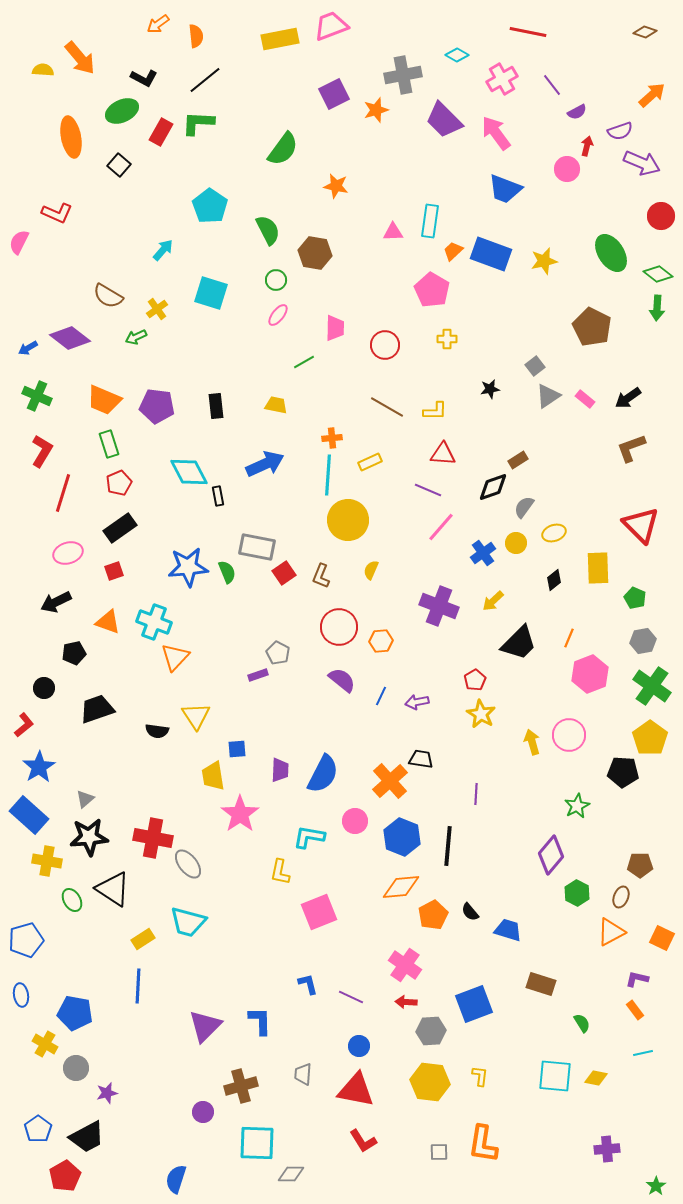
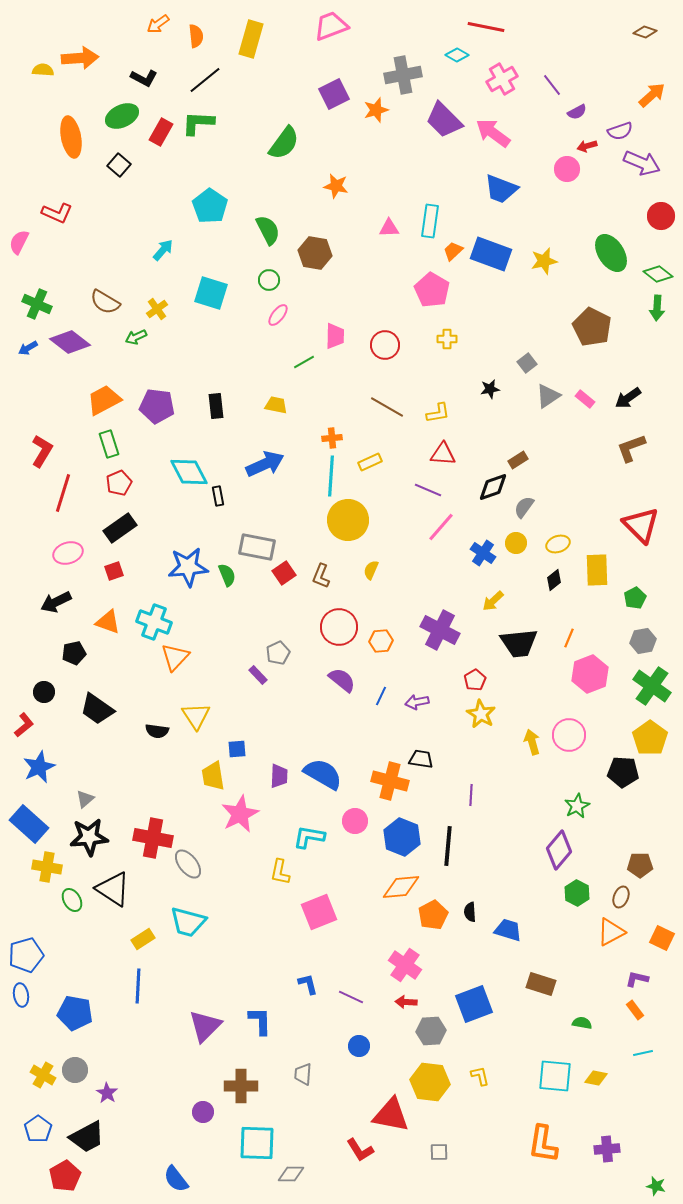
red line at (528, 32): moved 42 px left, 5 px up
yellow rectangle at (280, 39): moved 29 px left; rotated 63 degrees counterclockwise
orange arrow at (80, 58): rotated 54 degrees counterclockwise
green ellipse at (122, 111): moved 5 px down
pink arrow at (496, 133): moved 3 px left; rotated 18 degrees counterclockwise
red arrow at (587, 146): rotated 120 degrees counterclockwise
green semicircle at (283, 149): moved 1 px right, 6 px up
blue trapezoid at (505, 189): moved 4 px left
pink triangle at (393, 232): moved 4 px left, 4 px up
green circle at (276, 280): moved 7 px left
brown semicircle at (108, 296): moved 3 px left, 6 px down
pink trapezoid at (335, 328): moved 8 px down
purple diamond at (70, 338): moved 4 px down
gray square at (535, 366): moved 8 px left, 3 px up
green cross at (37, 396): moved 92 px up
orange trapezoid at (104, 400): rotated 129 degrees clockwise
yellow L-shape at (435, 411): moved 3 px right, 2 px down; rotated 10 degrees counterclockwise
cyan line at (328, 475): moved 3 px right, 1 px down
yellow ellipse at (554, 533): moved 4 px right, 11 px down
blue cross at (483, 553): rotated 20 degrees counterclockwise
yellow rectangle at (598, 568): moved 1 px left, 2 px down
green semicircle at (227, 572): moved 3 px down
green pentagon at (635, 598): rotated 20 degrees clockwise
purple cross at (439, 606): moved 1 px right, 24 px down; rotated 6 degrees clockwise
black trapezoid at (519, 643): rotated 39 degrees clockwise
gray pentagon at (278, 653): rotated 20 degrees clockwise
purple rectangle at (258, 675): rotated 66 degrees clockwise
black circle at (44, 688): moved 4 px down
black trapezoid at (97, 709): rotated 126 degrees counterclockwise
blue star at (39, 767): rotated 8 degrees clockwise
purple trapezoid at (280, 770): moved 1 px left, 6 px down
blue semicircle at (323, 774): rotated 87 degrees counterclockwise
orange cross at (390, 781): rotated 33 degrees counterclockwise
purple line at (476, 794): moved 5 px left, 1 px down
pink star at (240, 814): rotated 9 degrees clockwise
blue rectangle at (29, 815): moved 9 px down
purple diamond at (551, 855): moved 8 px right, 5 px up
yellow cross at (47, 861): moved 6 px down
black semicircle at (470, 912): rotated 36 degrees clockwise
blue pentagon at (26, 940): moved 15 px down
green semicircle at (582, 1023): rotated 48 degrees counterclockwise
yellow cross at (45, 1044): moved 2 px left, 31 px down
gray circle at (76, 1068): moved 1 px left, 2 px down
yellow L-shape at (480, 1076): rotated 20 degrees counterclockwise
brown cross at (241, 1086): rotated 16 degrees clockwise
red triangle at (356, 1090): moved 35 px right, 25 px down
purple star at (107, 1093): rotated 25 degrees counterclockwise
red L-shape at (363, 1141): moved 3 px left, 9 px down
orange L-shape at (483, 1144): moved 60 px right
blue semicircle at (176, 1179): rotated 56 degrees counterclockwise
green star at (656, 1186): rotated 24 degrees counterclockwise
